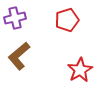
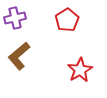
red pentagon: rotated 15 degrees counterclockwise
